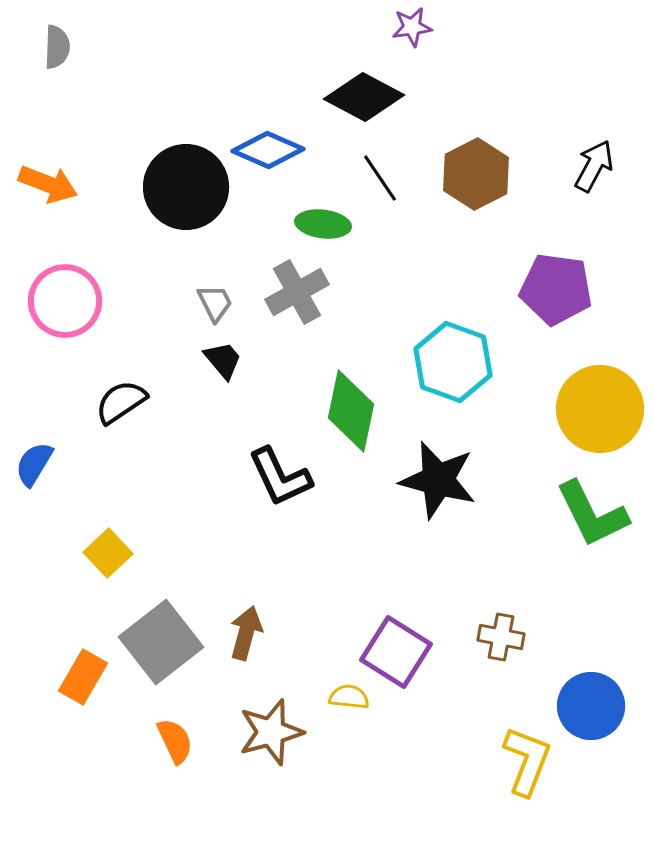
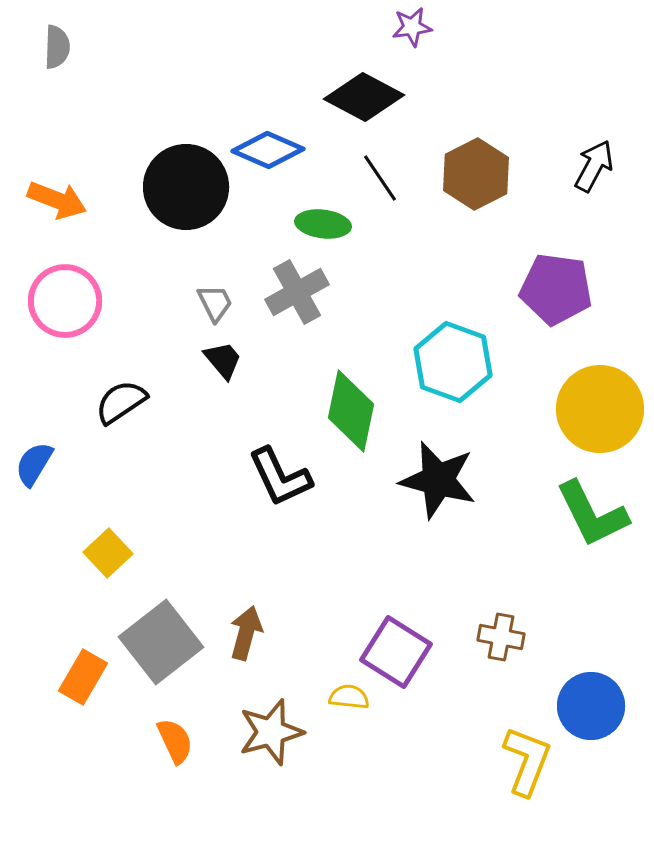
orange arrow: moved 9 px right, 16 px down
